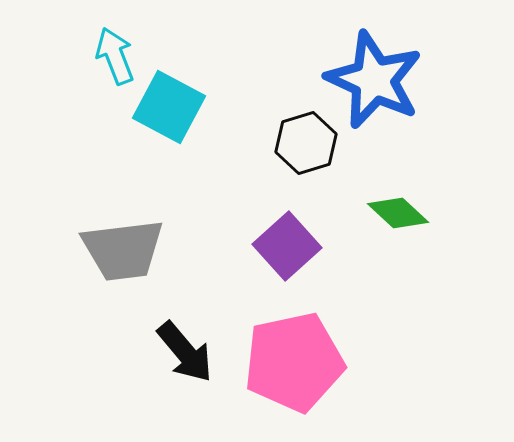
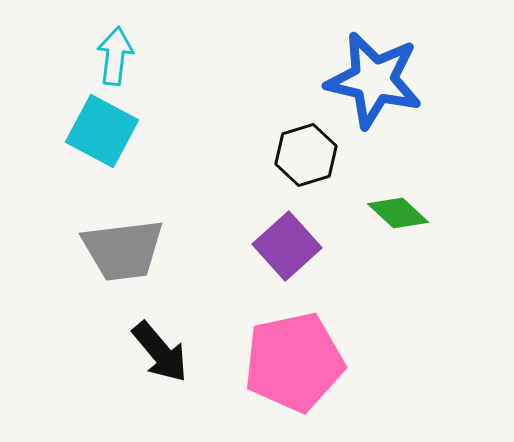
cyan arrow: rotated 28 degrees clockwise
blue star: rotated 12 degrees counterclockwise
cyan square: moved 67 px left, 24 px down
black hexagon: moved 12 px down
black arrow: moved 25 px left
